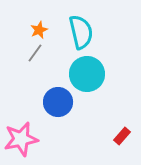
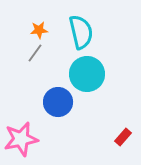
orange star: rotated 18 degrees clockwise
red rectangle: moved 1 px right, 1 px down
